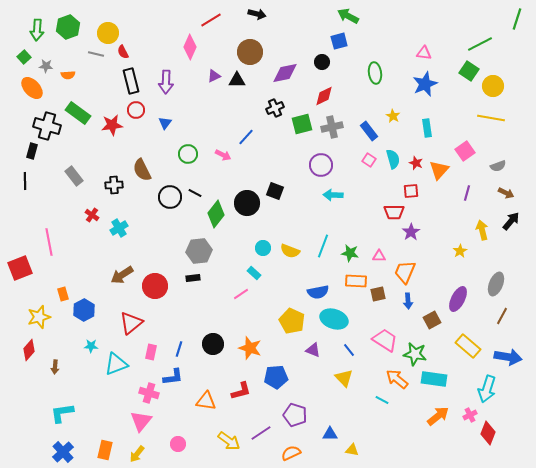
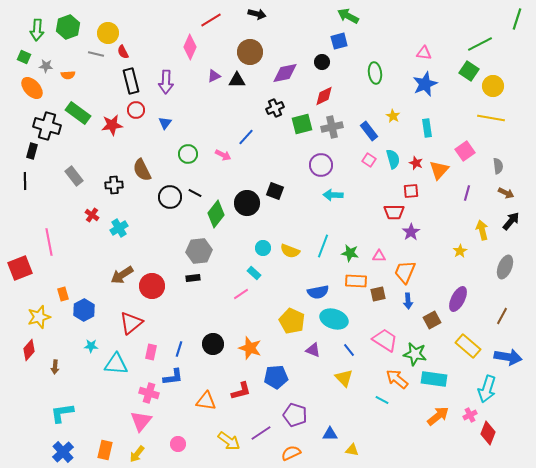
green square at (24, 57): rotated 24 degrees counterclockwise
gray semicircle at (498, 166): rotated 77 degrees counterclockwise
gray ellipse at (496, 284): moved 9 px right, 17 px up
red circle at (155, 286): moved 3 px left
cyan triangle at (116, 364): rotated 25 degrees clockwise
